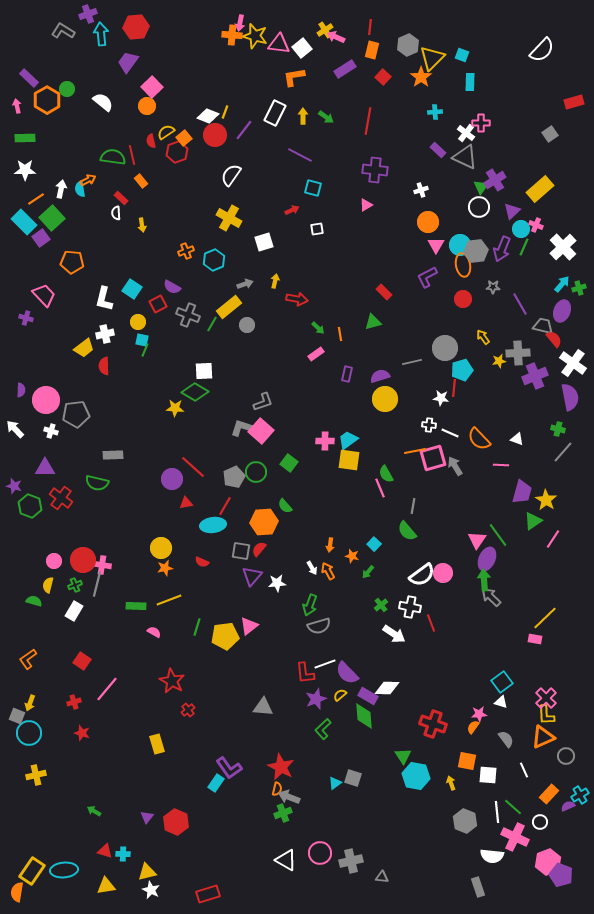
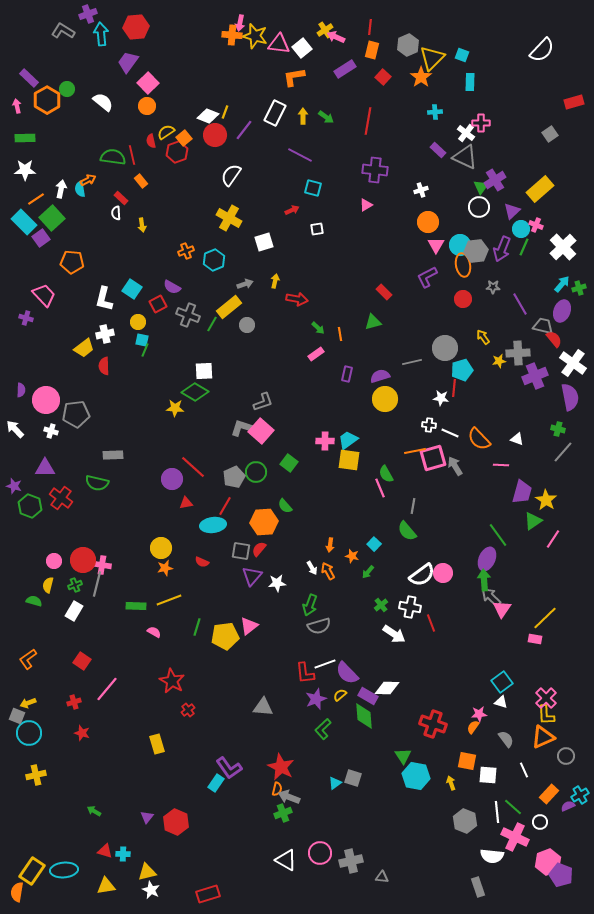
pink square at (152, 87): moved 4 px left, 4 px up
pink triangle at (477, 540): moved 25 px right, 69 px down
yellow arrow at (30, 703): moved 2 px left; rotated 49 degrees clockwise
